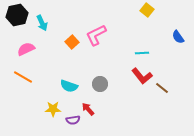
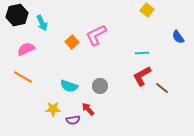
red L-shape: rotated 100 degrees clockwise
gray circle: moved 2 px down
